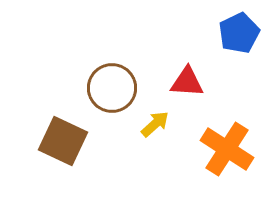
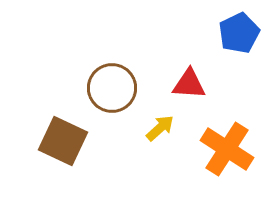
red triangle: moved 2 px right, 2 px down
yellow arrow: moved 5 px right, 4 px down
